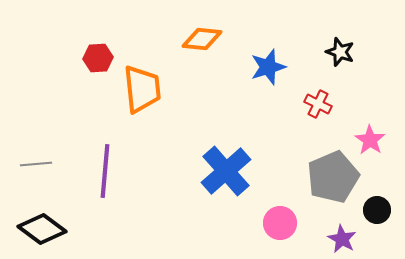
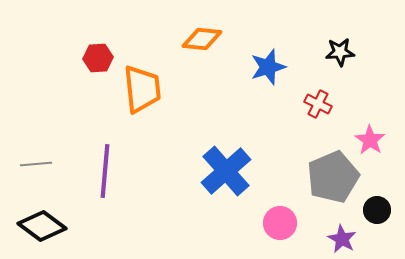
black star: rotated 24 degrees counterclockwise
black diamond: moved 3 px up
